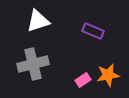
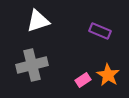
purple rectangle: moved 7 px right
gray cross: moved 1 px left, 1 px down
orange star: rotated 30 degrees counterclockwise
